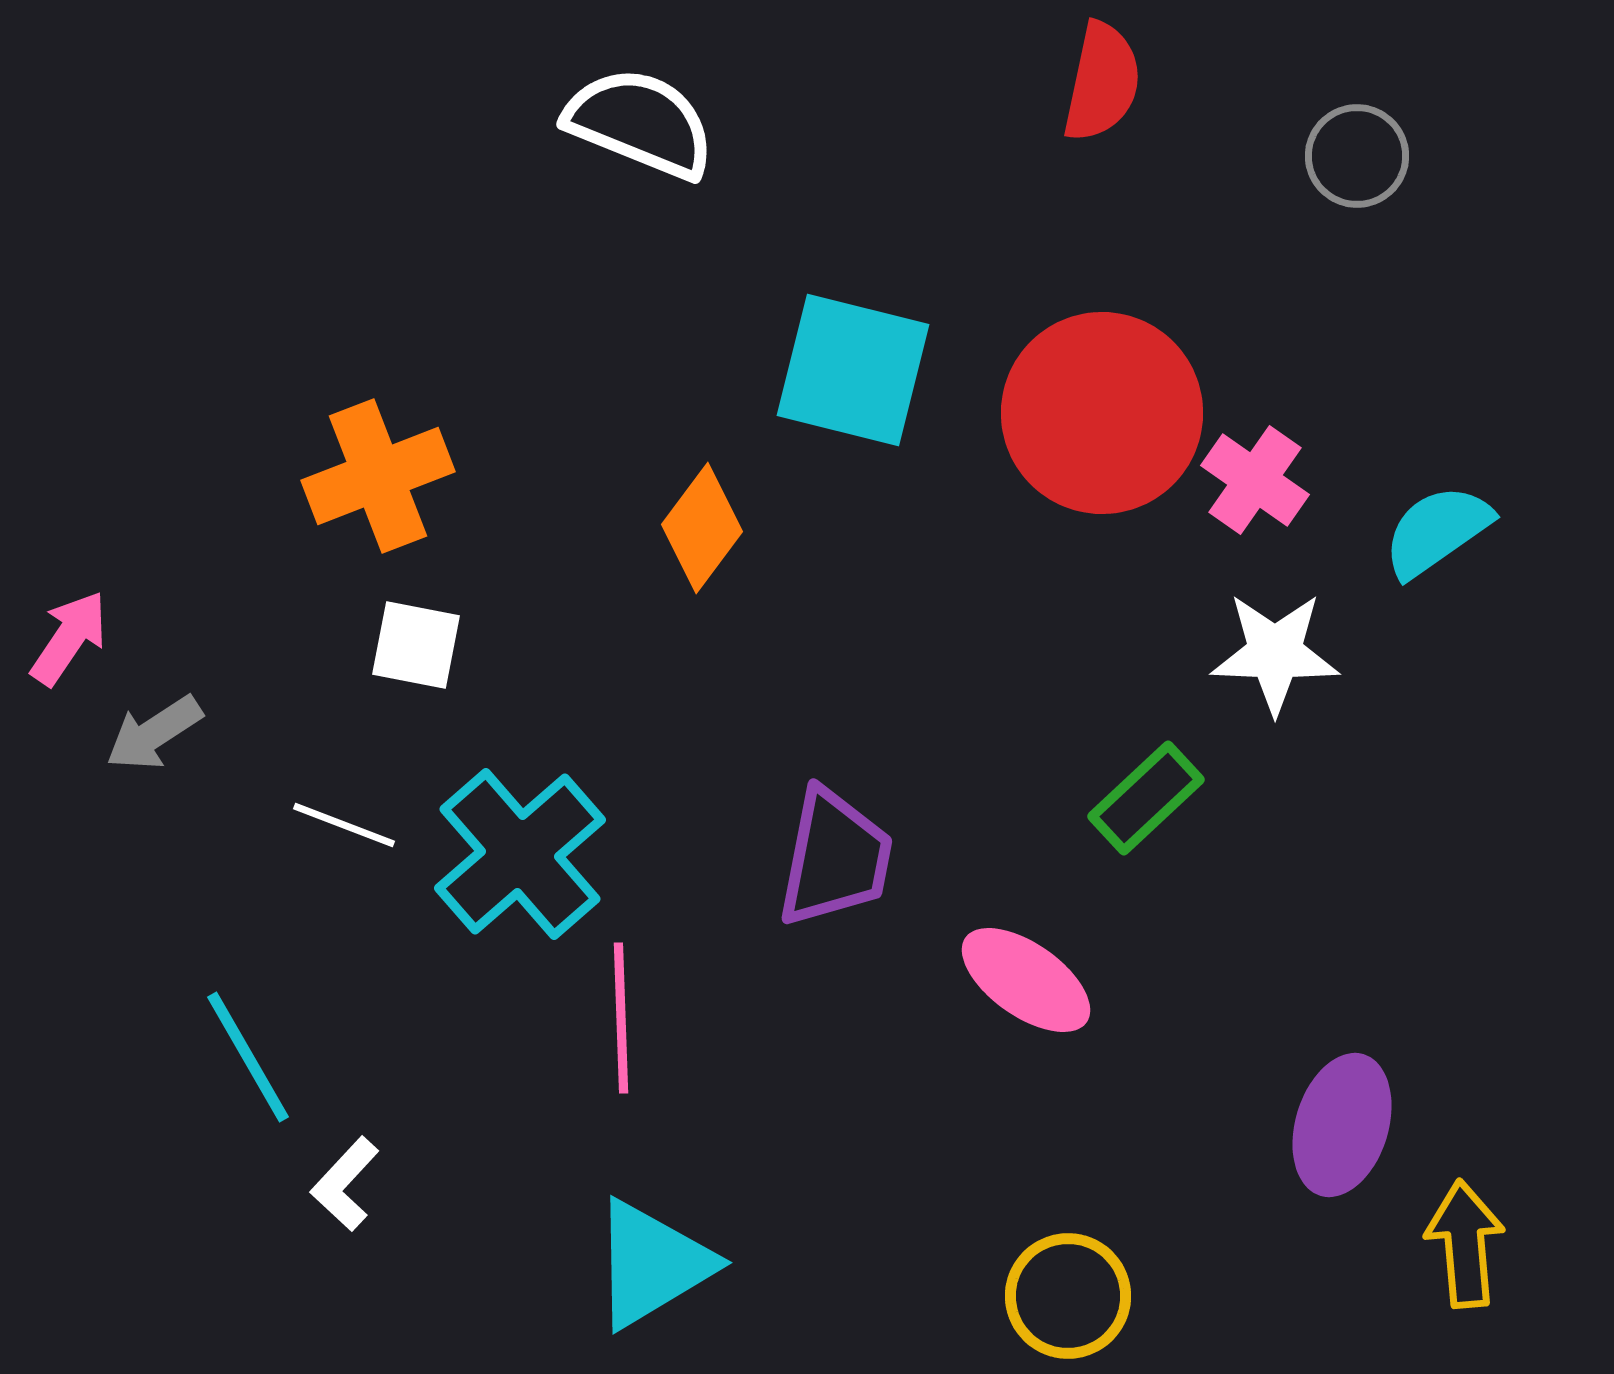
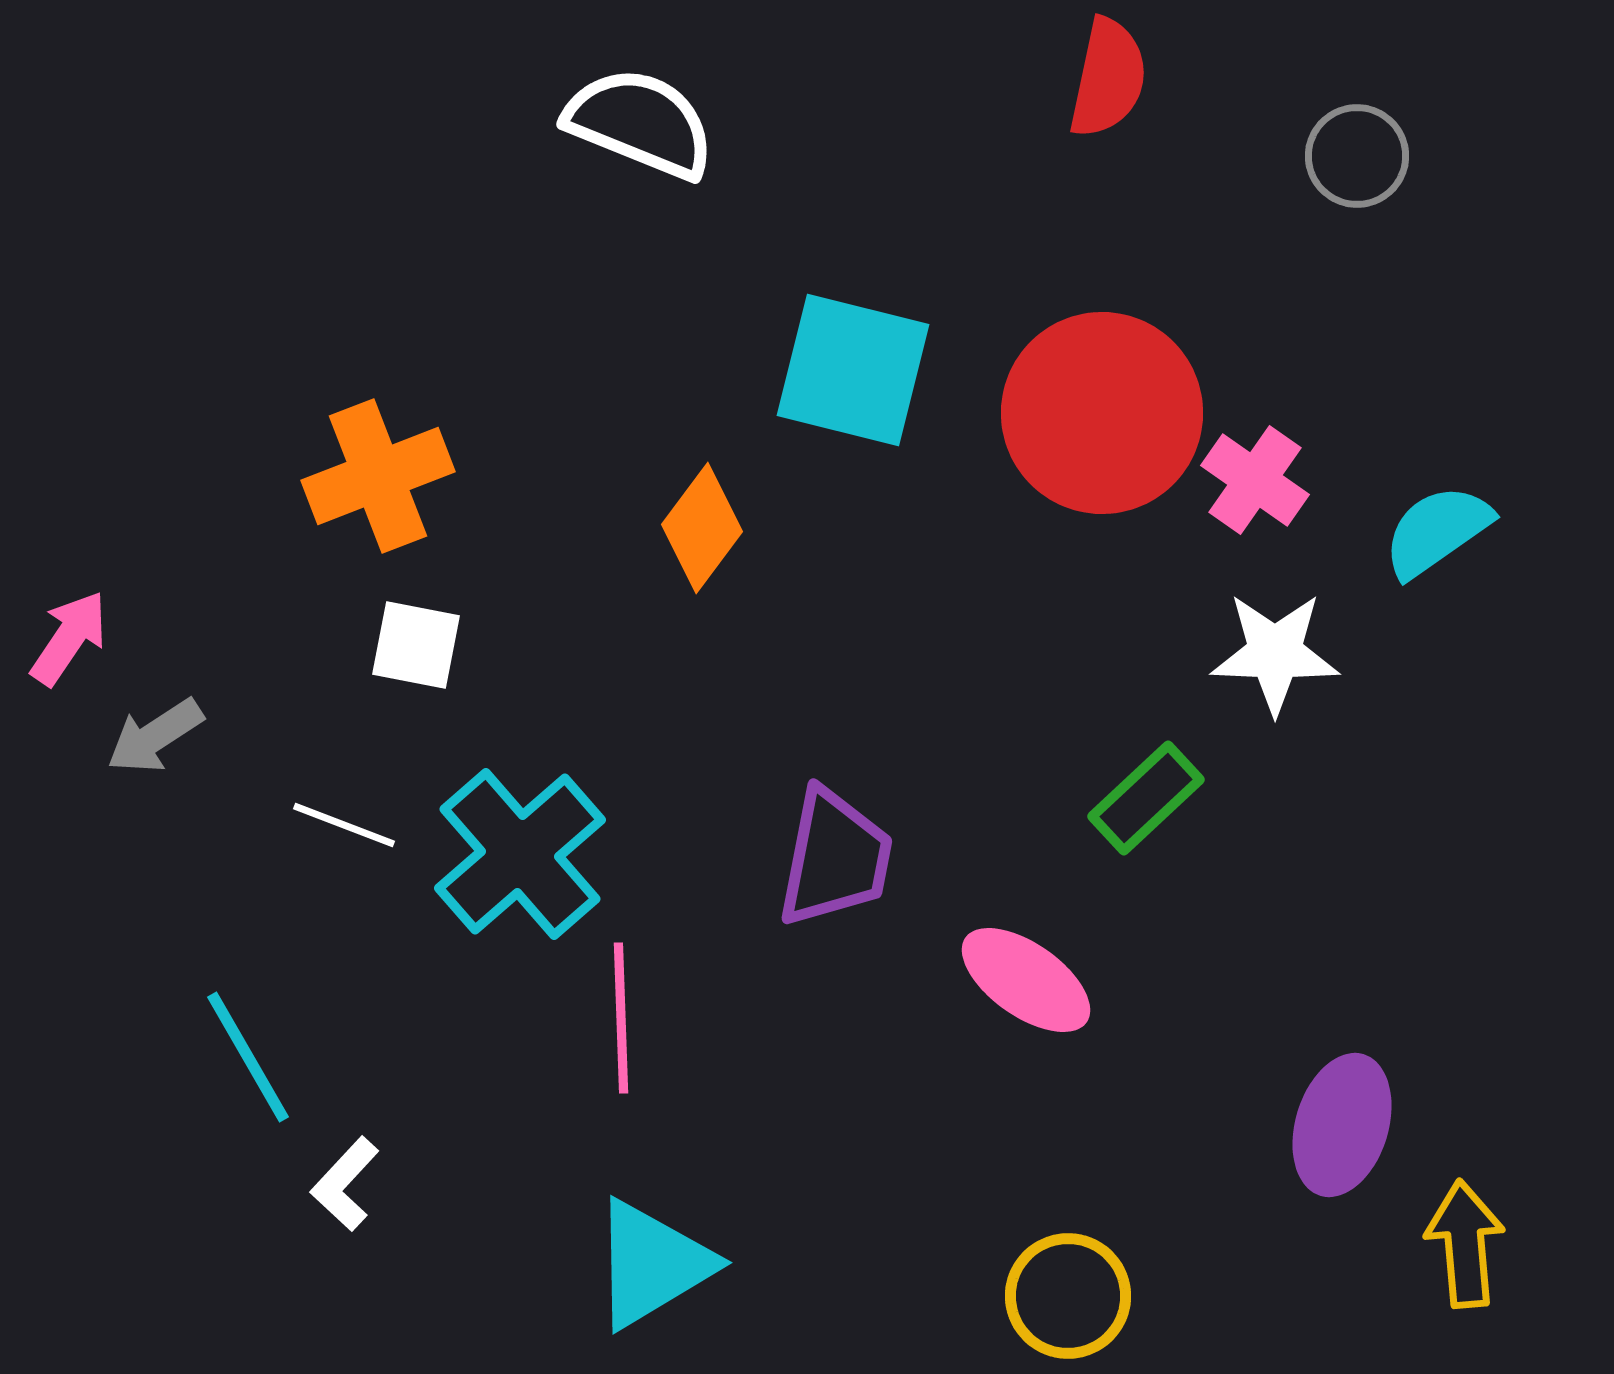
red semicircle: moved 6 px right, 4 px up
gray arrow: moved 1 px right, 3 px down
